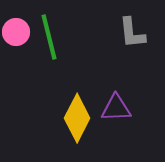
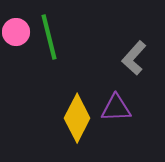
gray L-shape: moved 2 px right, 25 px down; rotated 48 degrees clockwise
